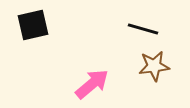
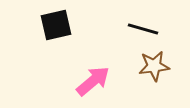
black square: moved 23 px right
pink arrow: moved 1 px right, 3 px up
